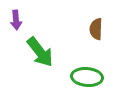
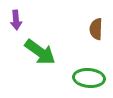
green arrow: rotated 16 degrees counterclockwise
green ellipse: moved 2 px right, 1 px down
